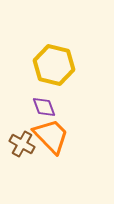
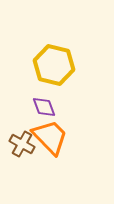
orange trapezoid: moved 1 px left, 1 px down
